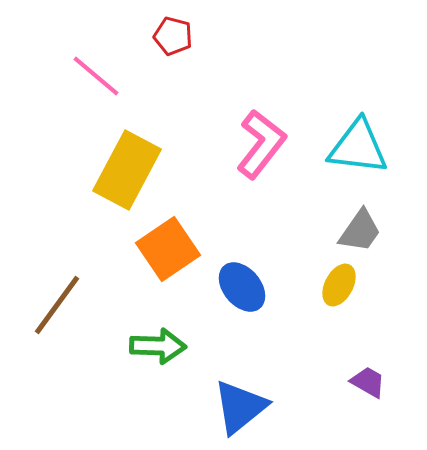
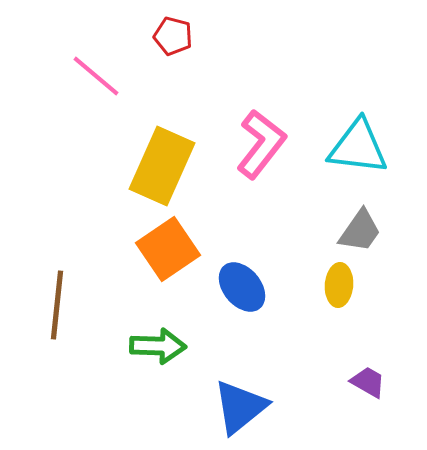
yellow rectangle: moved 35 px right, 4 px up; rotated 4 degrees counterclockwise
yellow ellipse: rotated 24 degrees counterclockwise
brown line: rotated 30 degrees counterclockwise
